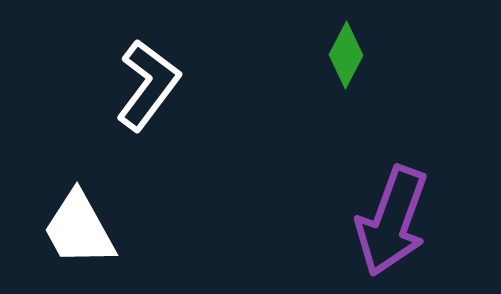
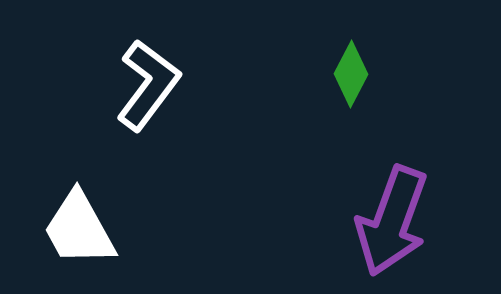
green diamond: moved 5 px right, 19 px down
